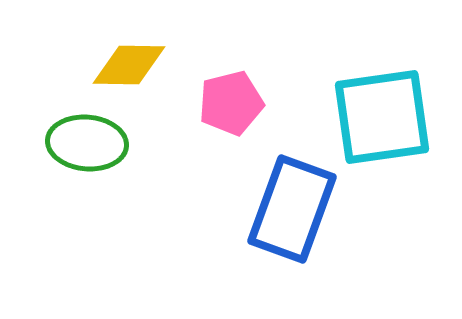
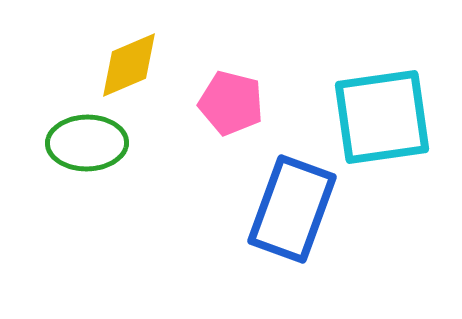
yellow diamond: rotated 24 degrees counterclockwise
pink pentagon: rotated 28 degrees clockwise
green ellipse: rotated 6 degrees counterclockwise
